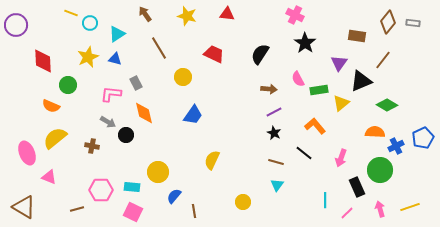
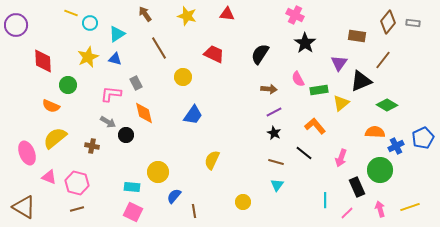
pink hexagon at (101, 190): moved 24 px left, 7 px up; rotated 15 degrees clockwise
